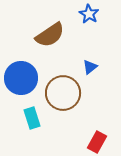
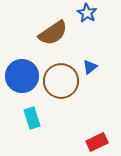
blue star: moved 2 px left, 1 px up
brown semicircle: moved 3 px right, 2 px up
blue circle: moved 1 px right, 2 px up
brown circle: moved 2 px left, 12 px up
red rectangle: rotated 35 degrees clockwise
